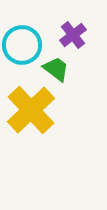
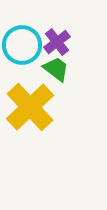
purple cross: moved 16 px left, 7 px down
yellow cross: moved 1 px left, 3 px up
